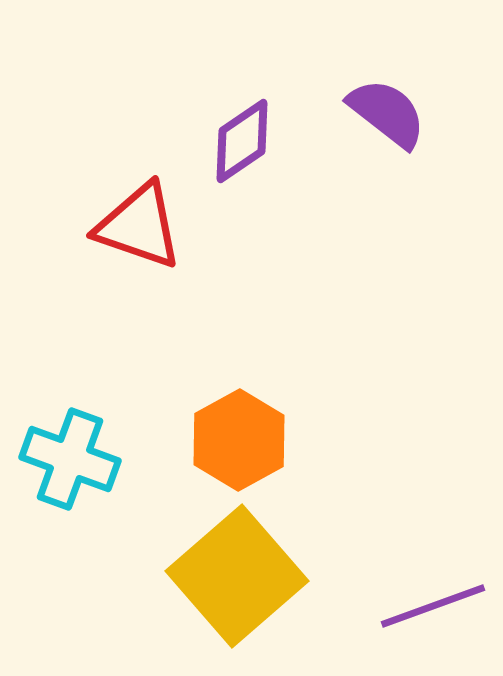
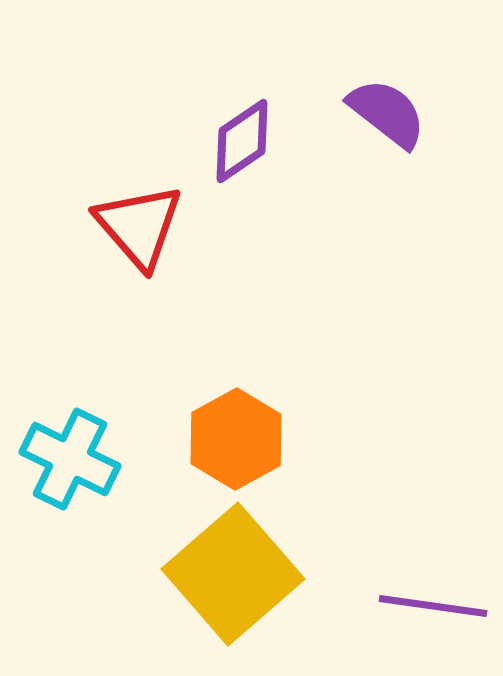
red triangle: rotated 30 degrees clockwise
orange hexagon: moved 3 px left, 1 px up
cyan cross: rotated 6 degrees clockwise
yellow square: moved 4 px left, 2 px up
purple line: rotated 28 degrees clockwise
